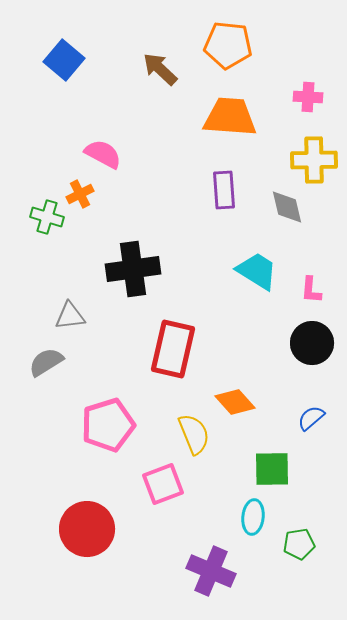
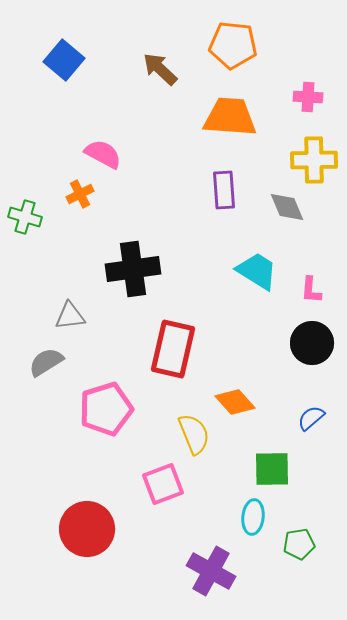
orange pentagon: moved 5 px right
gray diamond: rotated 9 degrees counterclockwise
green cross: moved 22 px left
pink pentagon: moved 2 px left, 16 px up
purple cross: rotated 6 degrees clockwise
